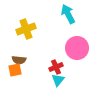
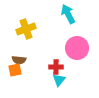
red cross: rotated 24 degrees clockwise
cyan triangle: moved 1 px right
